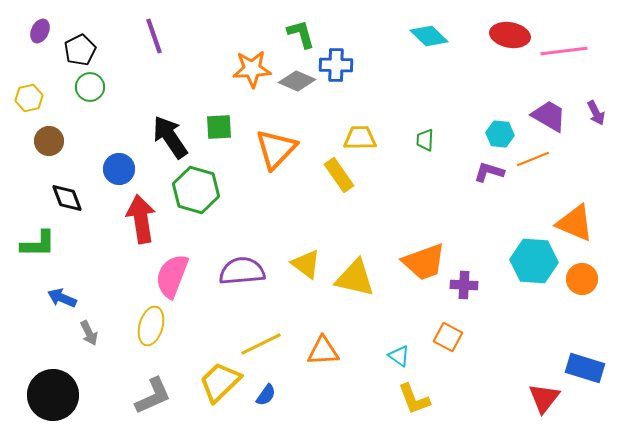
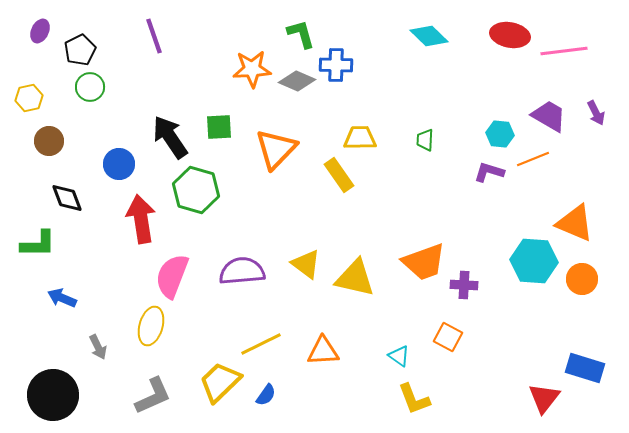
blue circle at (119, 169): moved 5 px up
gray arrow at (89, 333): moved 9 px right, 14 px down
